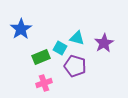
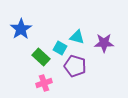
cyan triangle: moved 1 px up
purple star: rotated 30 degrees clockwise
green rectangle: rotated 66 degrees clockwise
